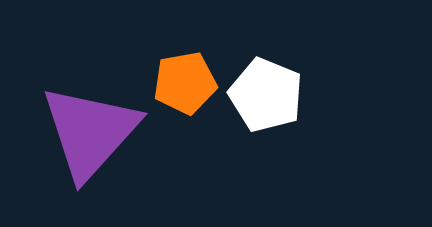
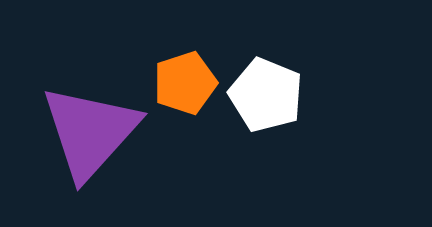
orange pentagon: rotated 8 degrees counterclockwise
